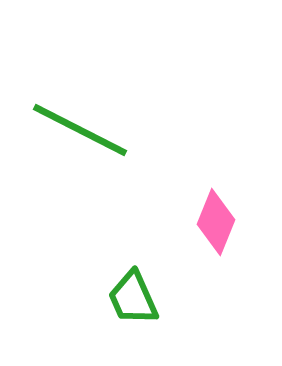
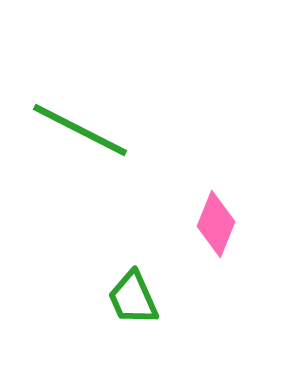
pink diamond: moved 2 px down
